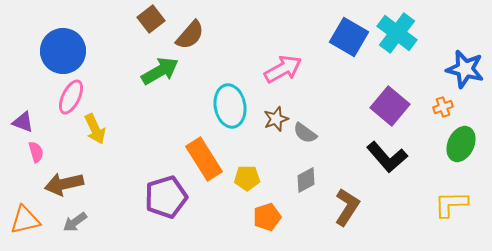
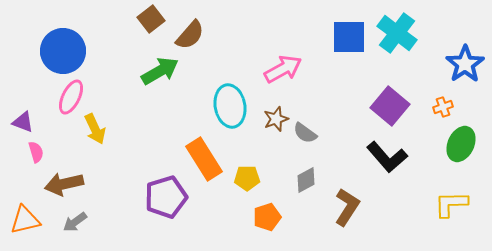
blue square: rotated 30 degrees counterclockwise
blue star: moved 5 px up; rotated 24 degrees clockwise
